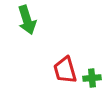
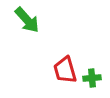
green arrow: rotated 24 degrees counterclockwise
